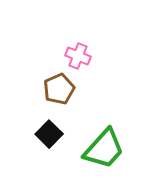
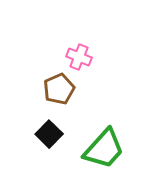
pink cross: moved 1 px right, 1 px down
